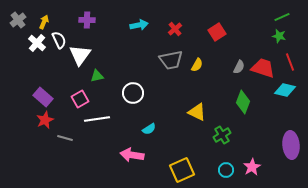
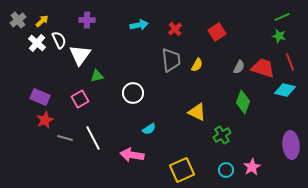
yellow arrow: moved 2 px left, 1 px up; rotated 24 degrees clockwise
gray trapezoid: rotated 85 degrees counterclockwise
purple rectangle: moved 3 px left; rotated 18 degrees counterclockwise
white line: moved 4 px left, 19 px down; rotated 70 degrees clockwise
